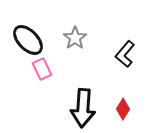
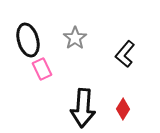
black ellipse: rotated 28 degrees clockwise
